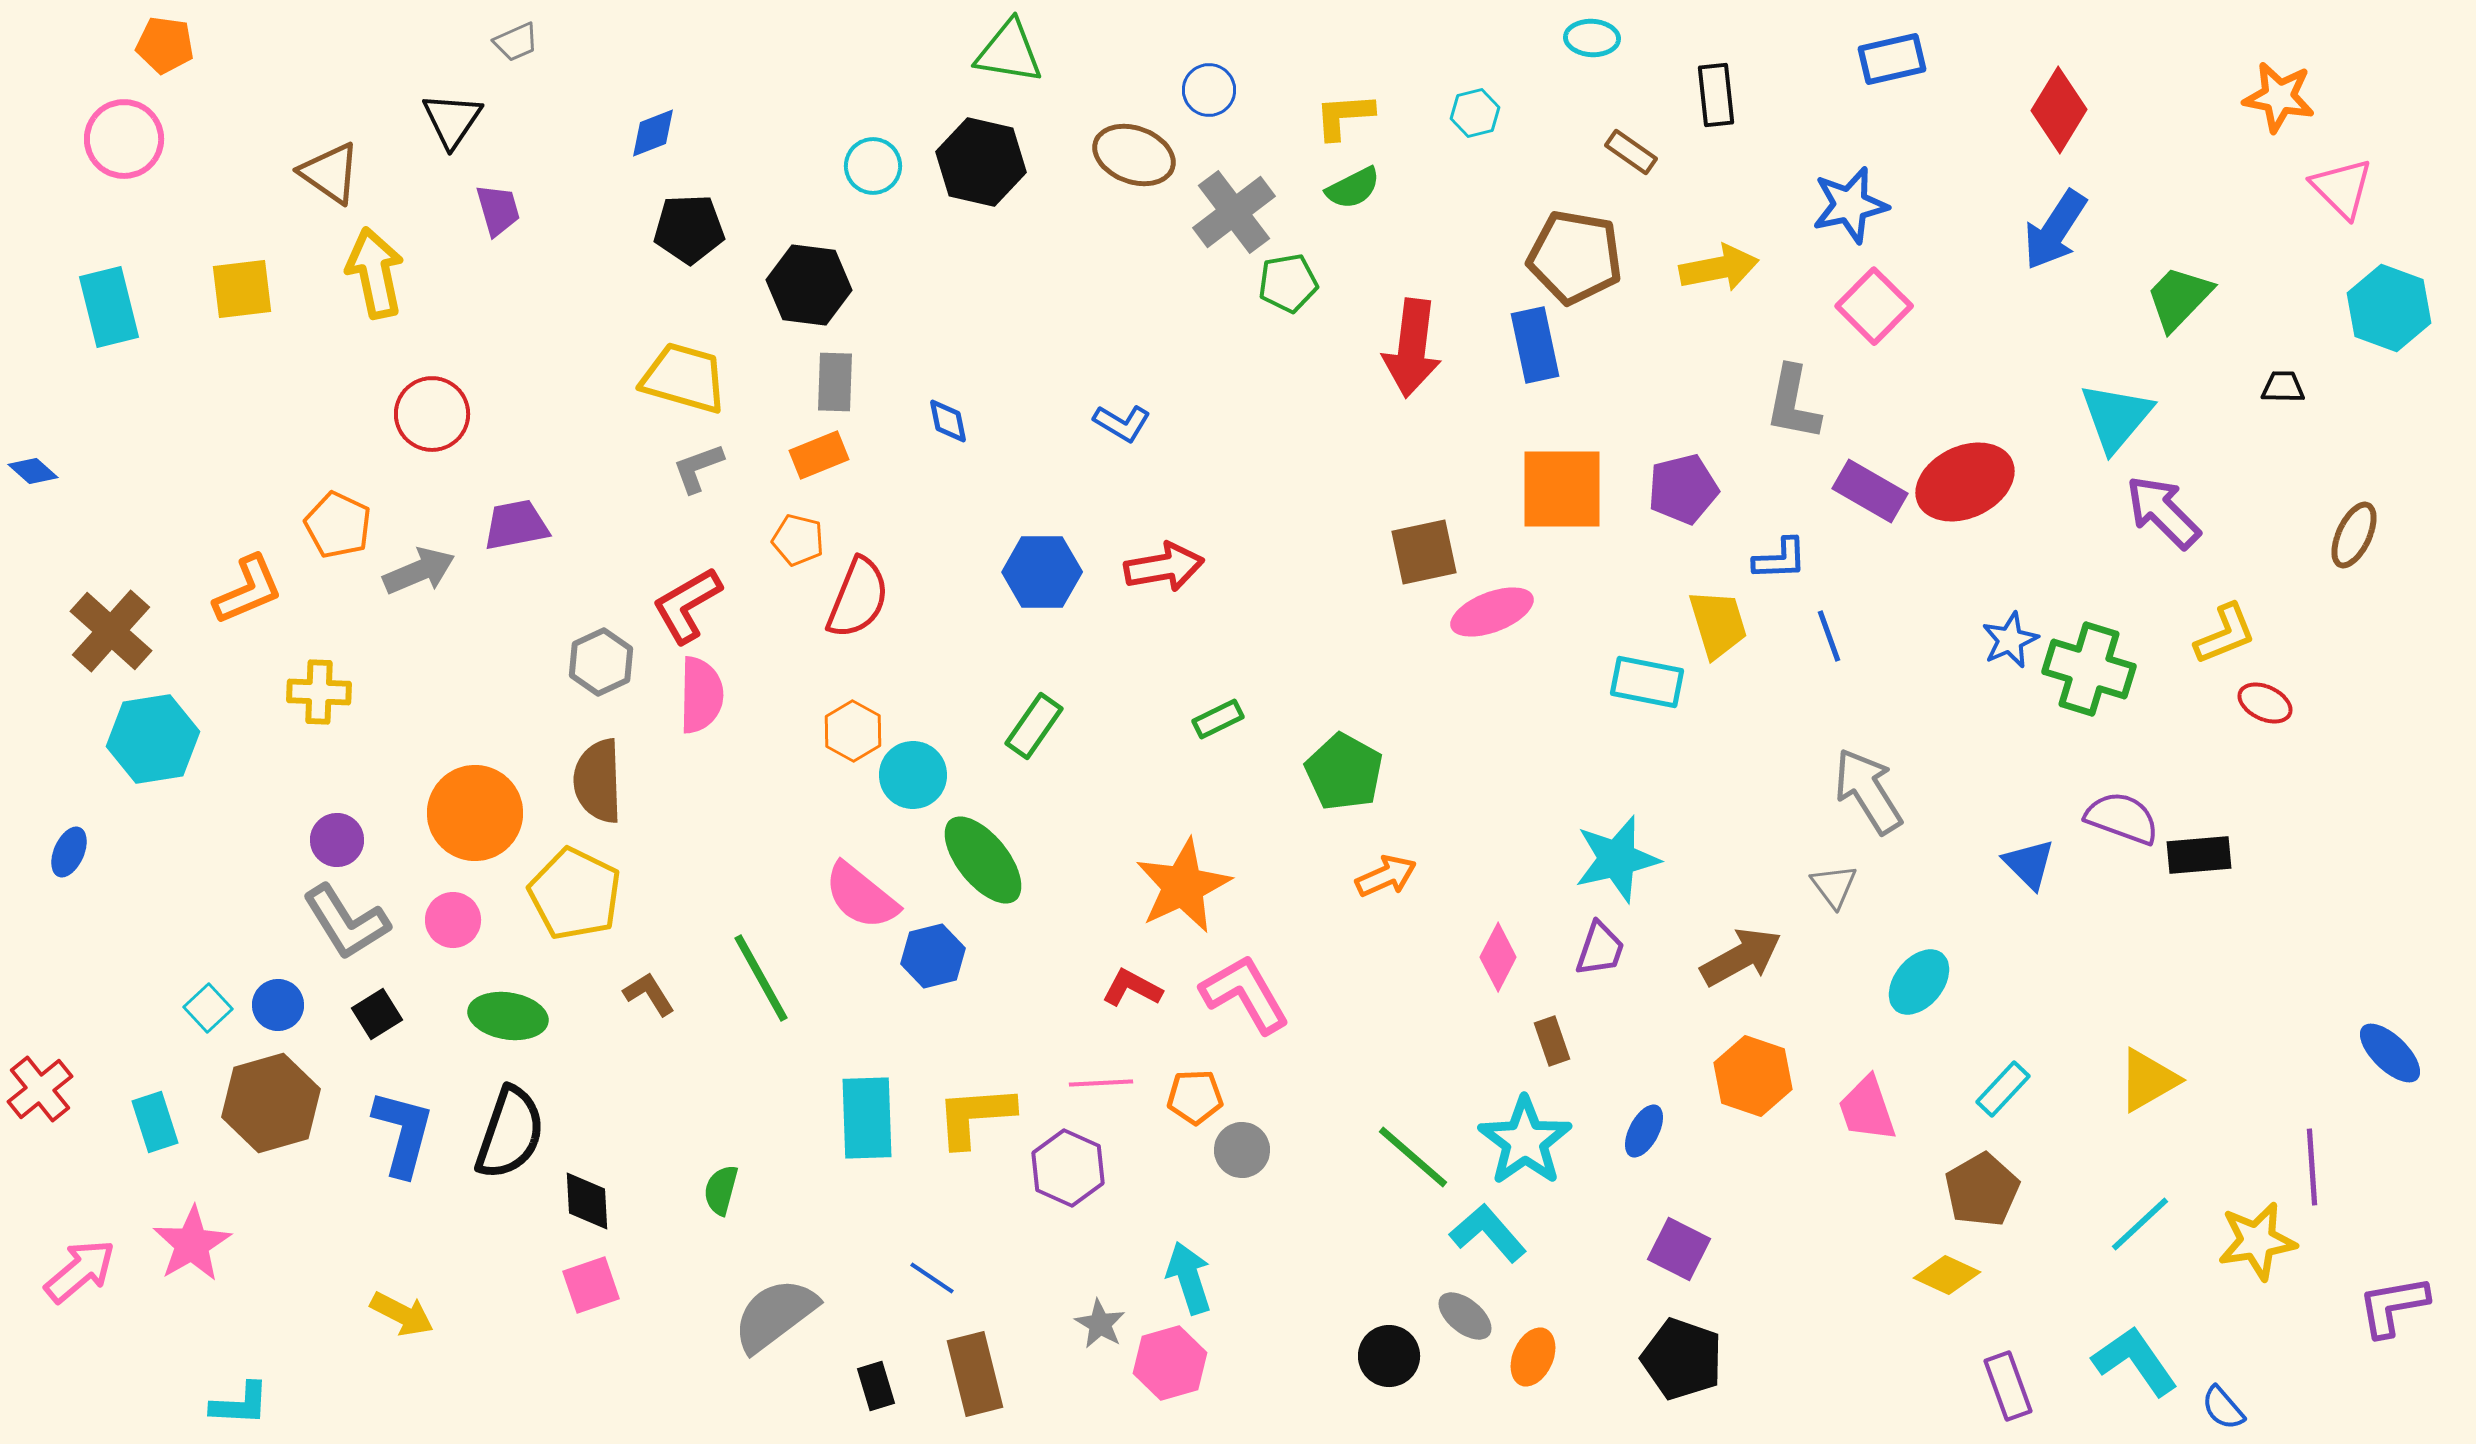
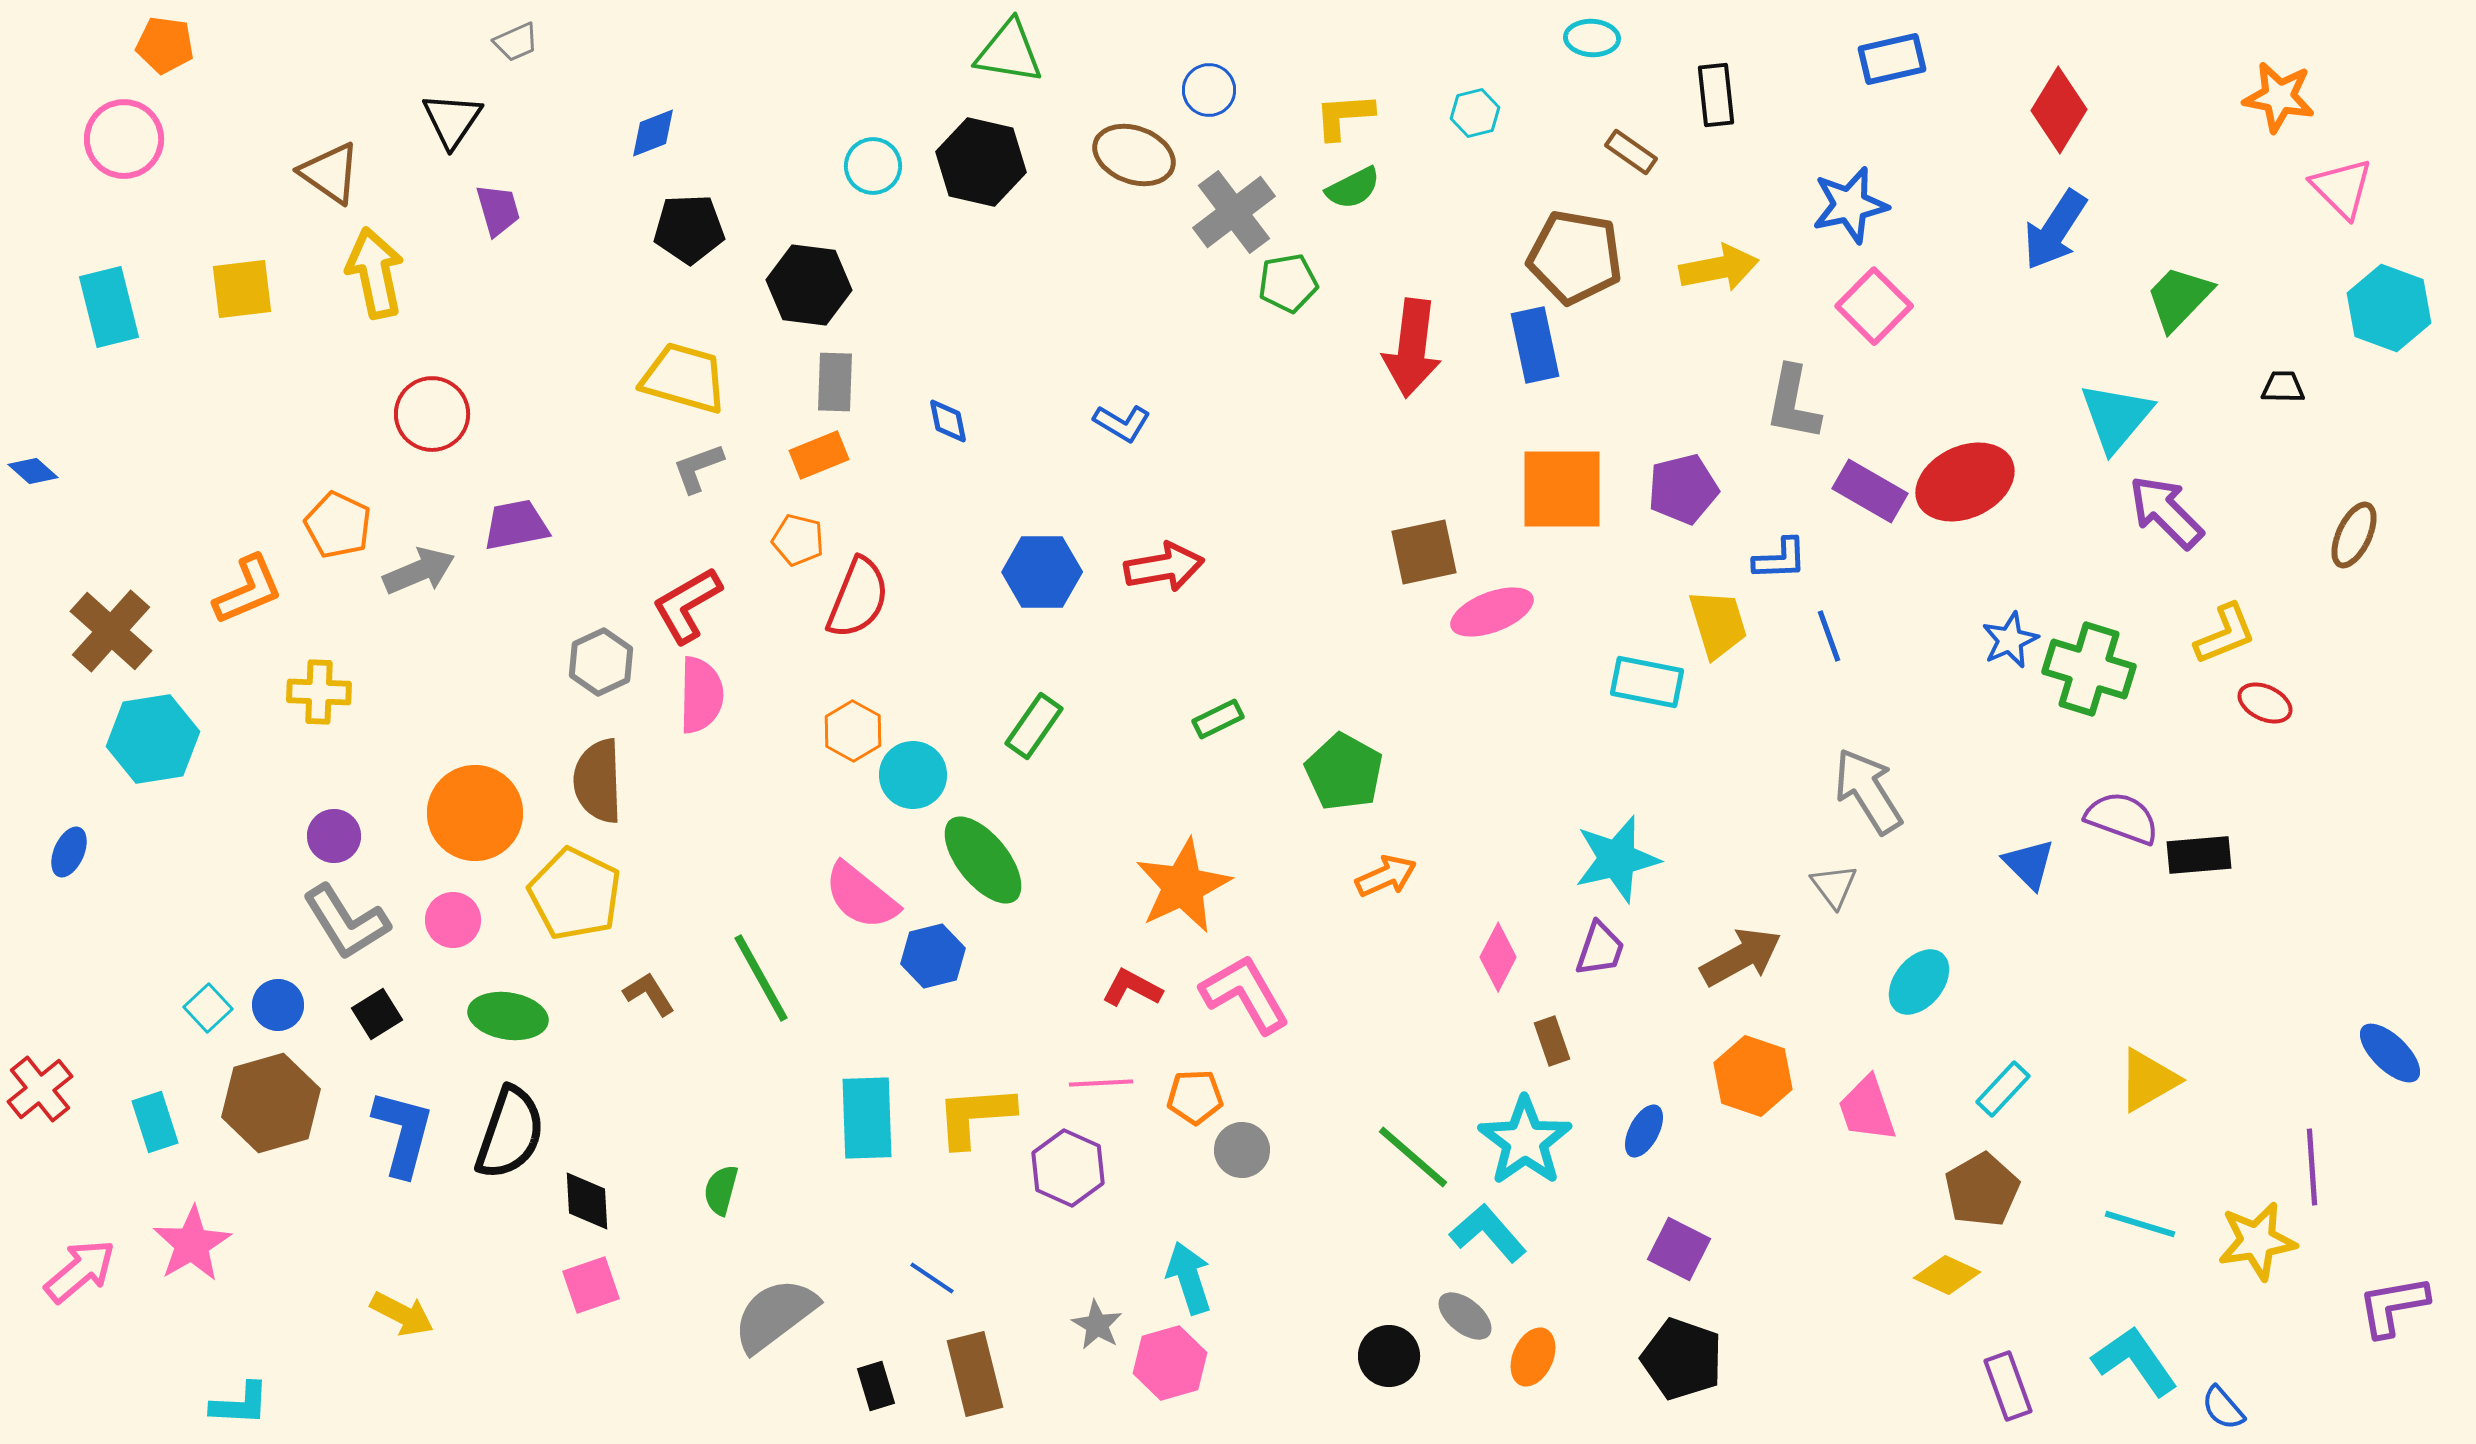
purple arrow at (2163, 512): moved 3 px right
purple circle at (337, 840): moved 3 px left, 4 px up
cyan line at (2140, 1224): rotated 60 degrees clockwise
gray star at (1100, 1324): moved 3 px left, 1 px down
